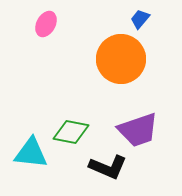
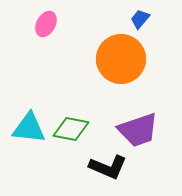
green diamond: moved 3 px up
cyan triangle: moved 2 px left, 25 px up
